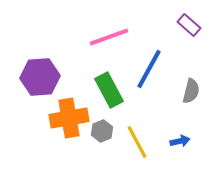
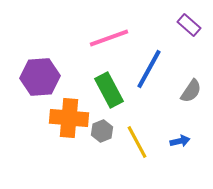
pink line: moved 1 px down
gray semicircle: rotated 20 degrees clockwise
orange cross: rotated 15 degrees clockwise
